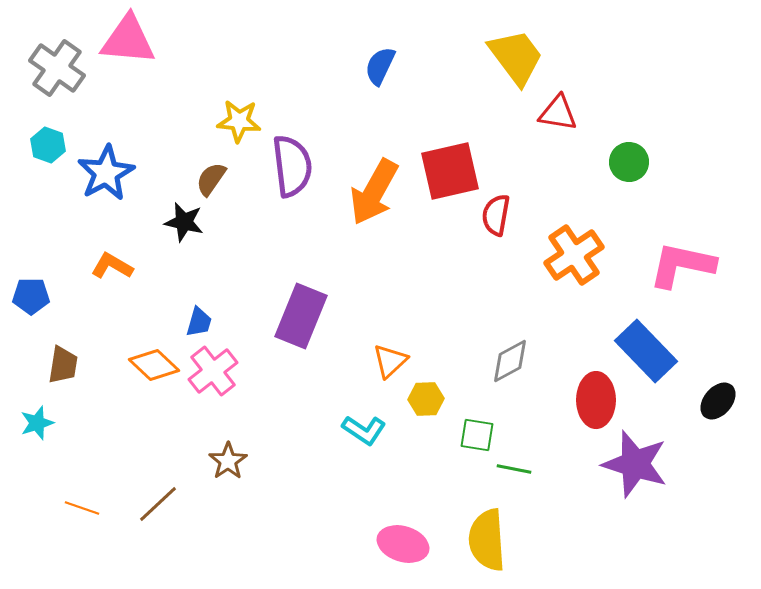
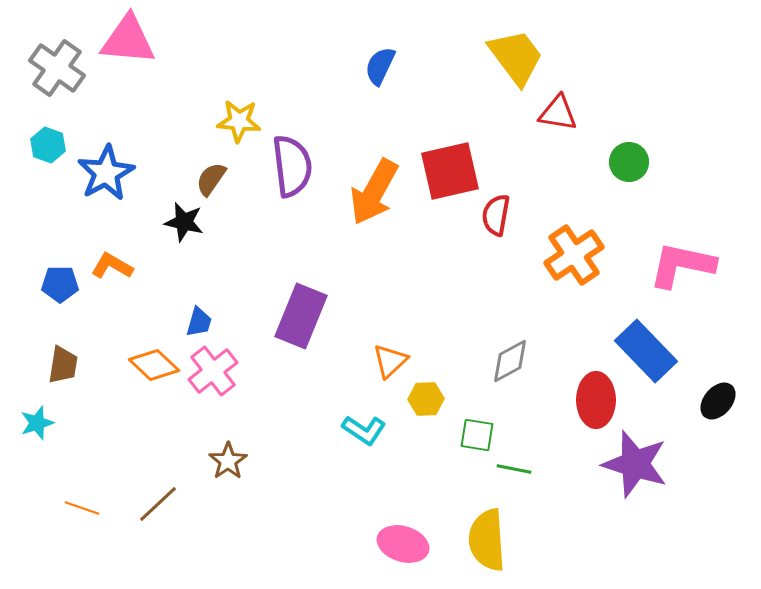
blue pentagon: moved 29 px right, 12 px up
